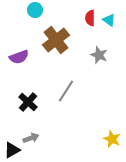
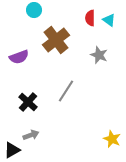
cyan circle: moved 1 px left
gray arrow: moved 3 px up
